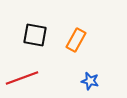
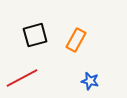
black square: rotated 25 degrees counterclockwise
red line: rotated 8 degrees counterclockwise
